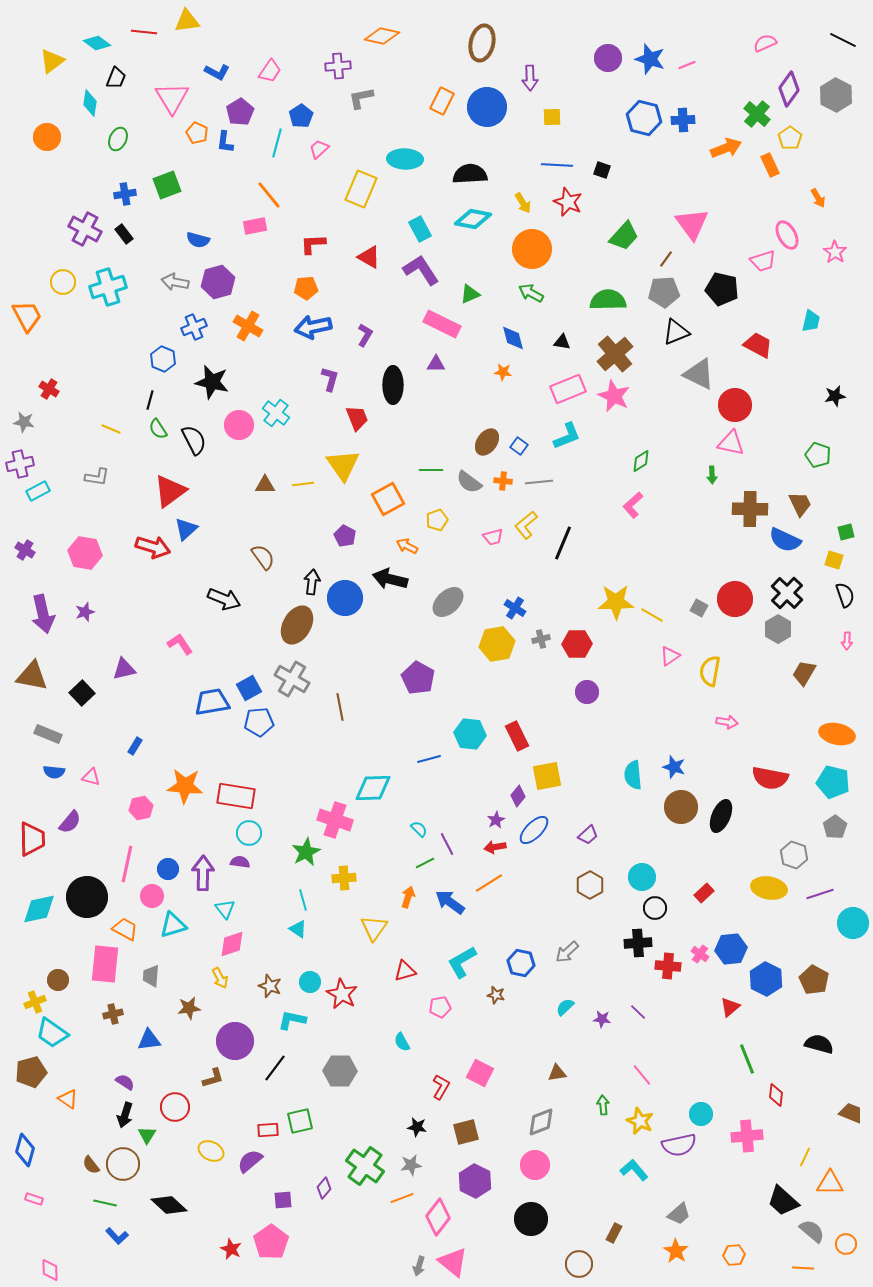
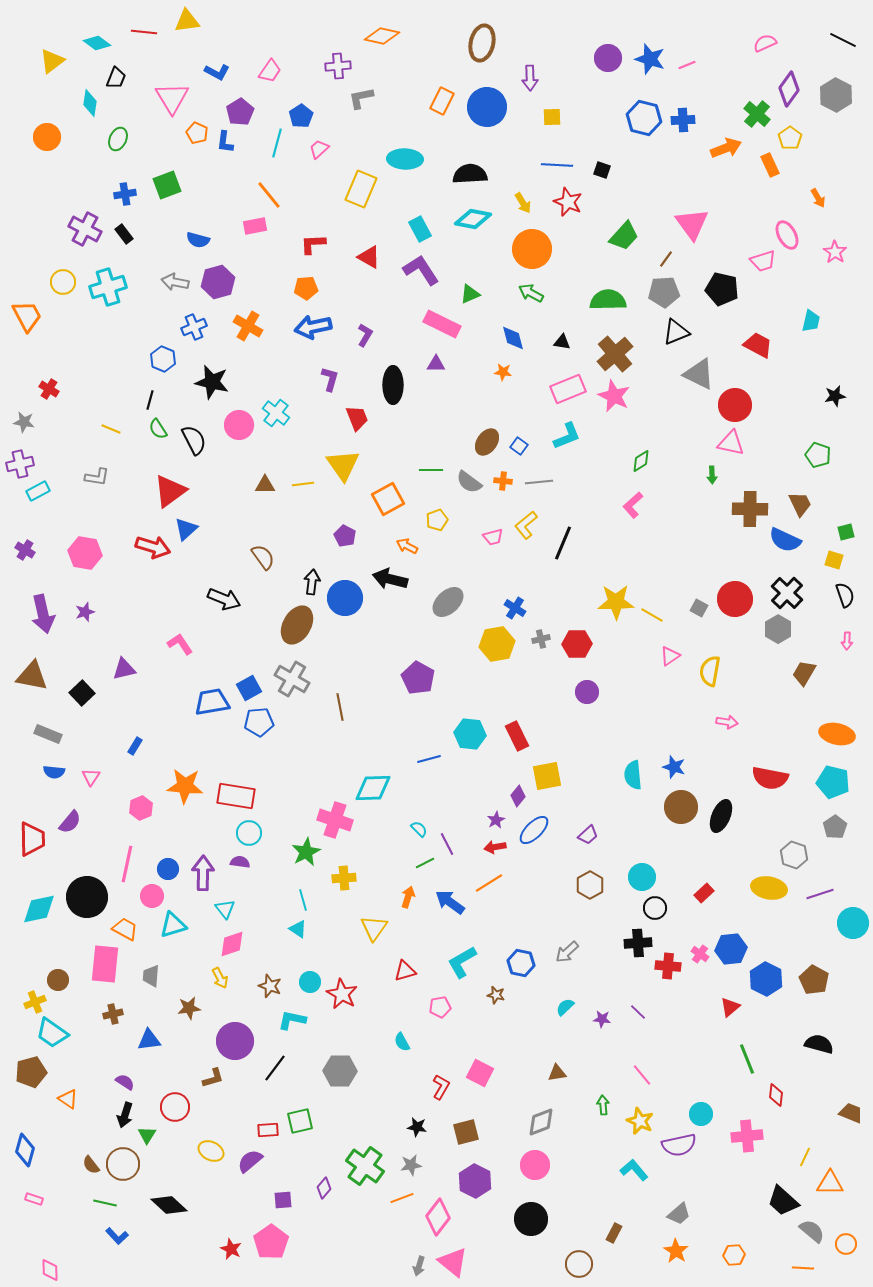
pink triangle at (91, 777): rotated 48 degrees clockwise
pink hexagon at (141, 808): rotated 10 degrees counterclockwise
